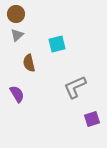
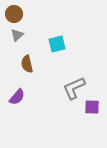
brown circle: moved 2 px left
brown semicircle: moved 2 px left, 1 px down
gray L-shape: moved 1 px left, 1 px down
purple semicircle: moved 3 px down; rotated 72 degrees clockwise
purple square: moved 12 px up; rotated 21 degrees clockwise
